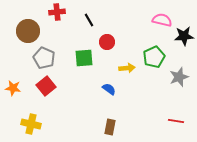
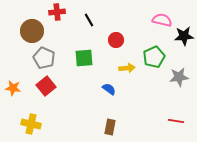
brown circle: moved 4 px right
red circle: moved 9 px right, 2 px up
gray star: rotated 12 degrees clockwise
